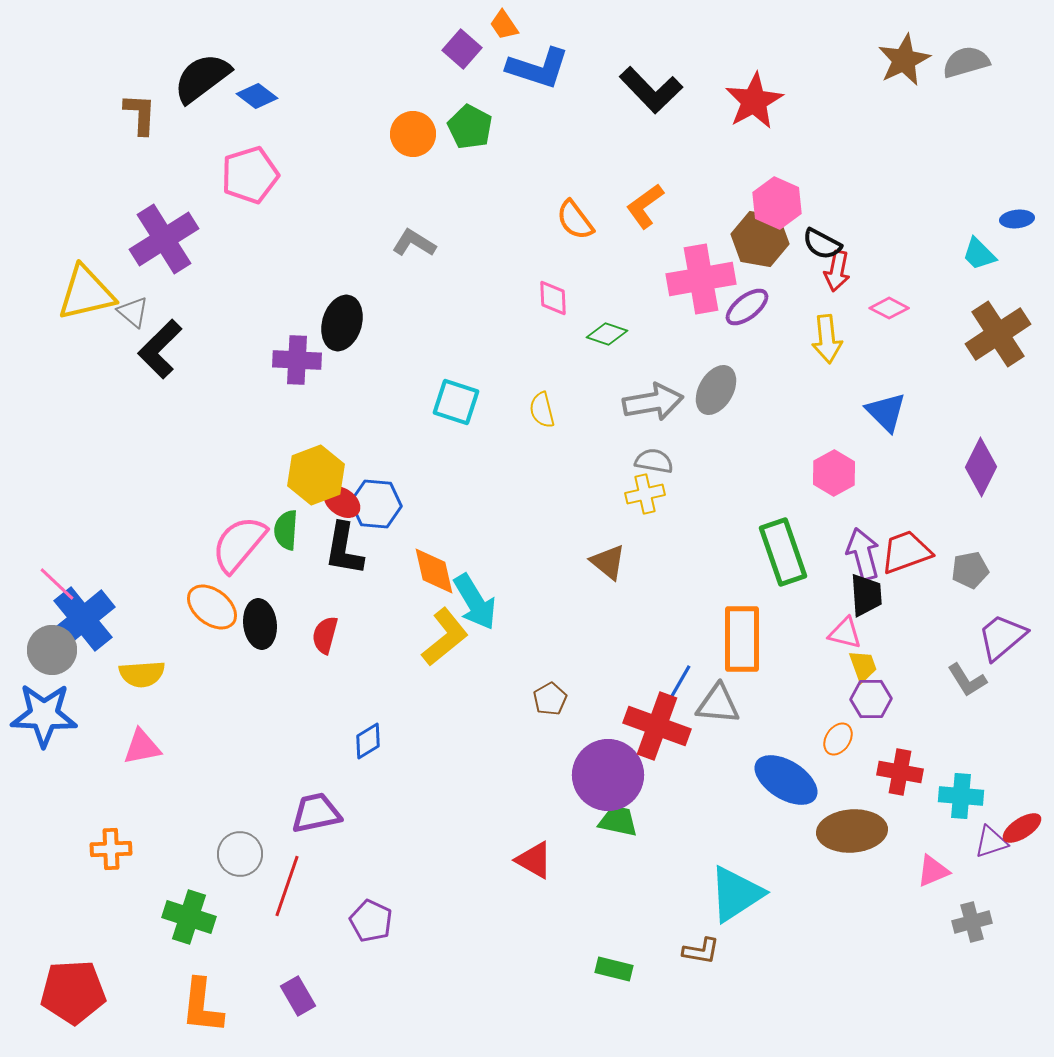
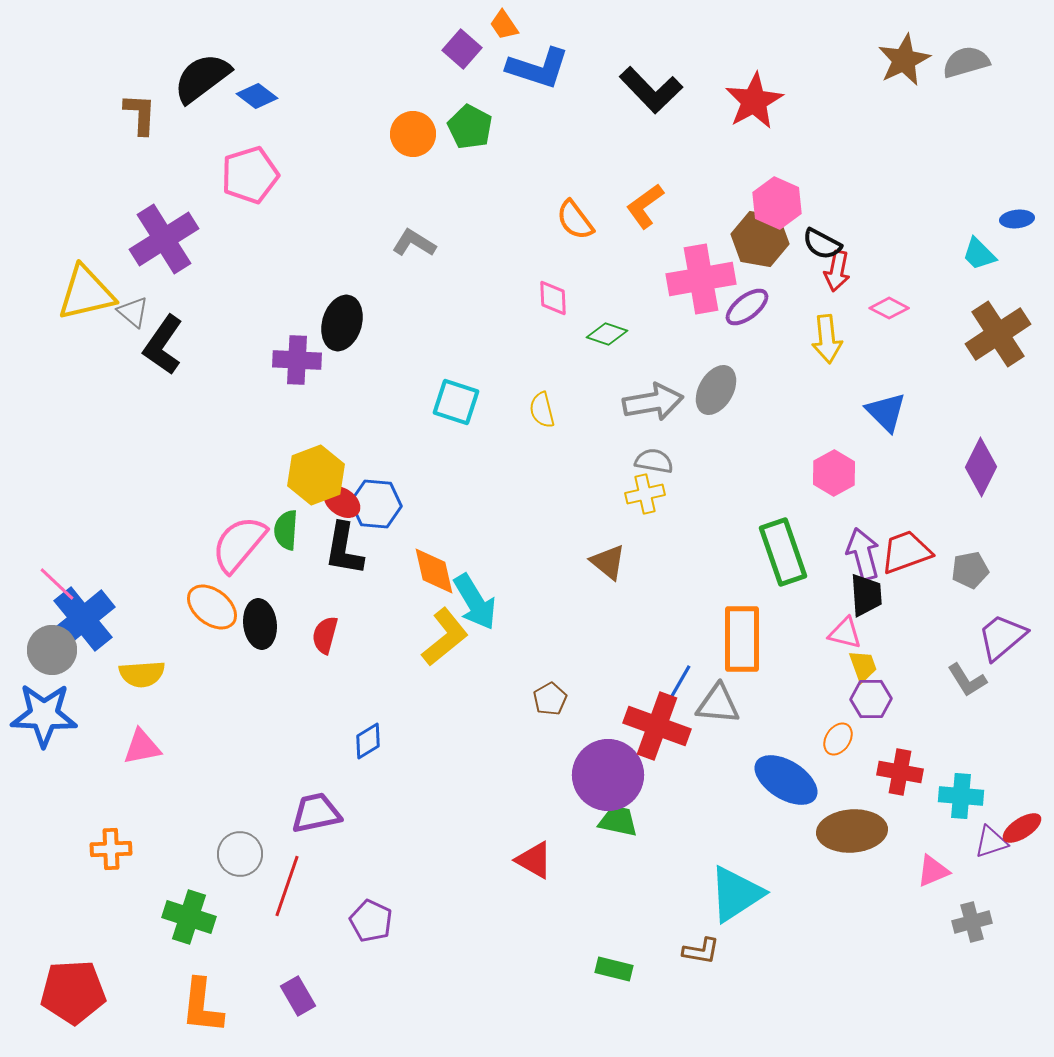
black L-shape at (160, 349): moved 3 px right, 4 px up; rotated 10 degrees counterclockwise
